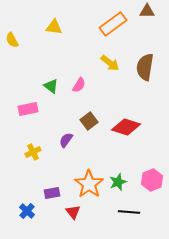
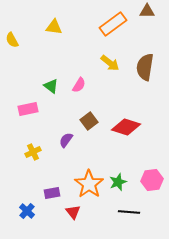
pink hexagon: rotated 15 degrees clockwise
